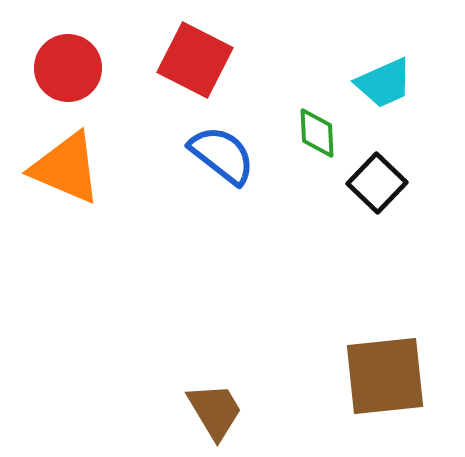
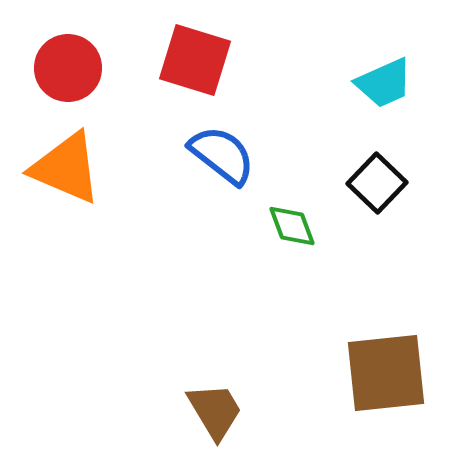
red square: rotated 10 degrees counterclockwise
green diamond: moved 25 px left, 93 px down; rotated 18 degrees counterclockwise
brown square: moved 1 px right, 3 px up
